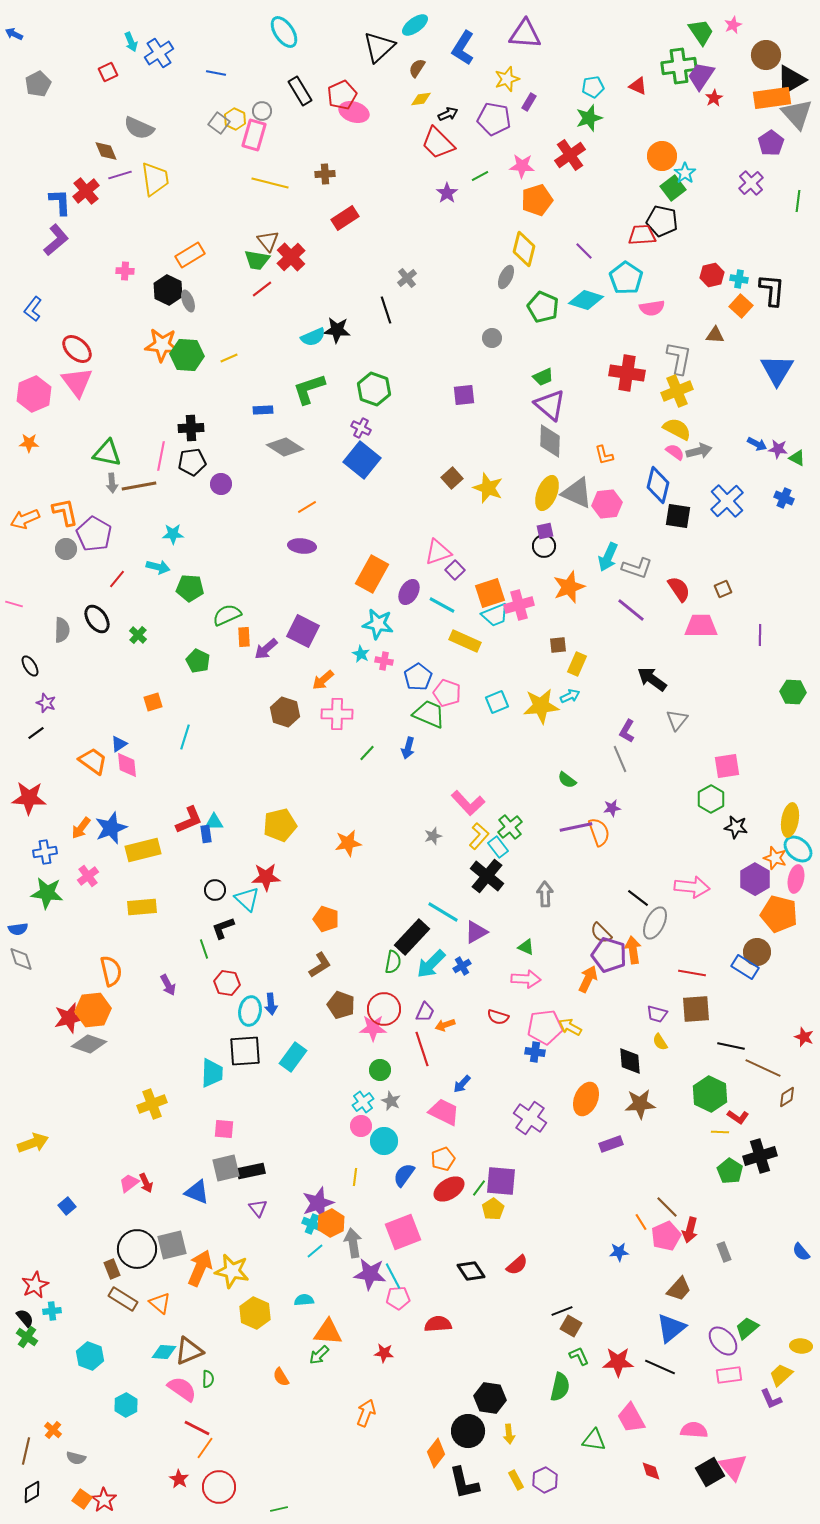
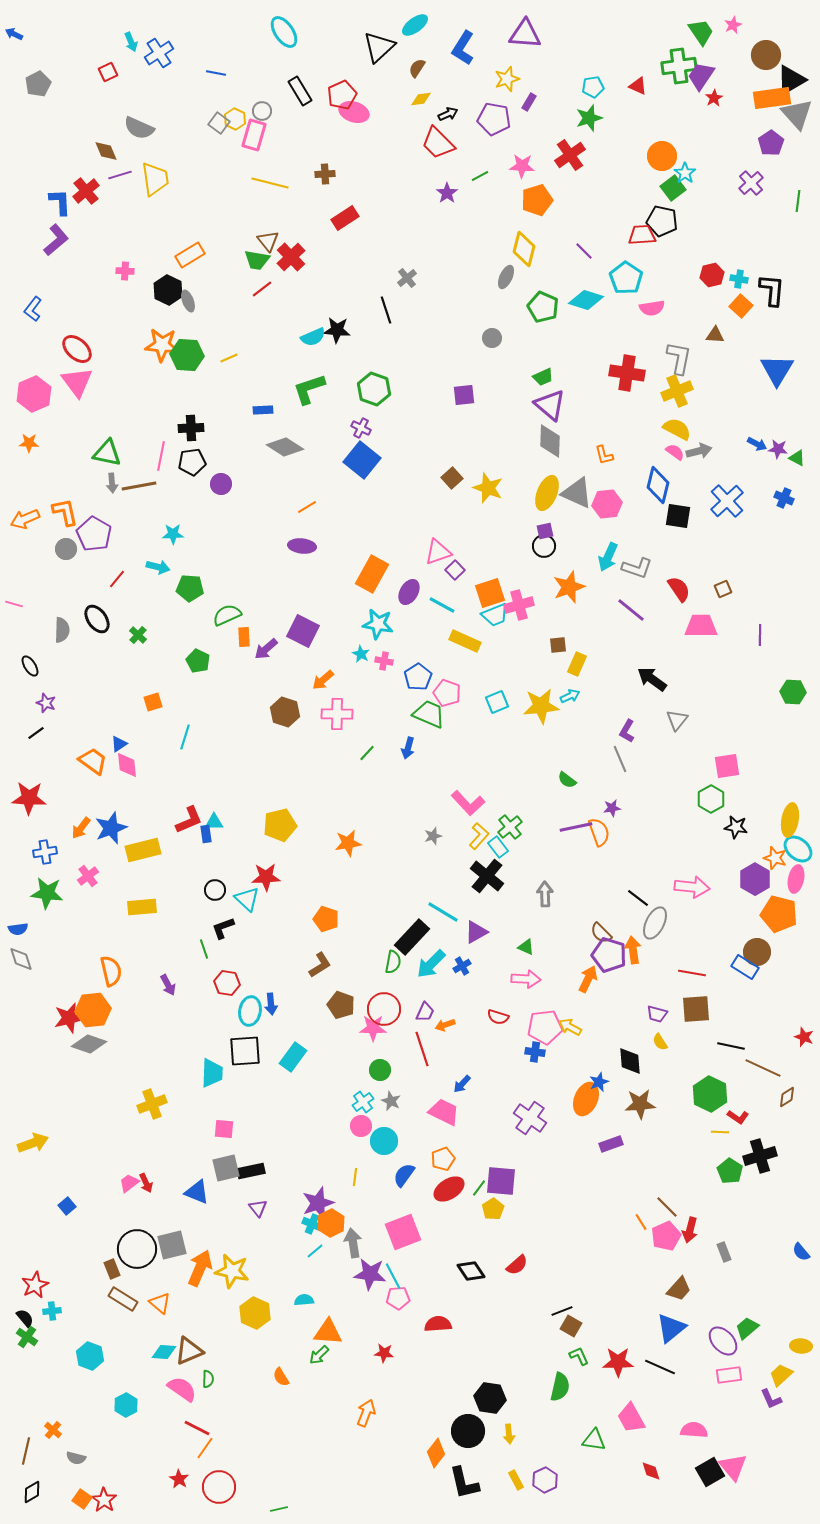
blue star at (619, 1252): moved 20 px left, 170 px up; rotated 18 degrees counterclockwise
